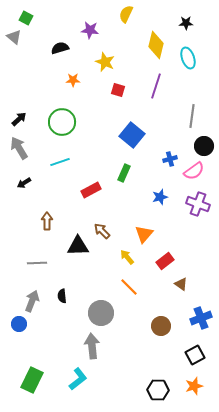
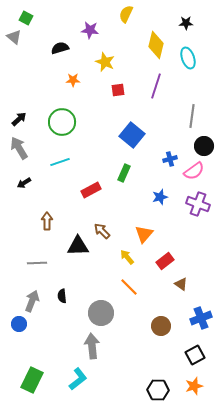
red square at (118, 90): rotated 24 degrees counterclockwise
